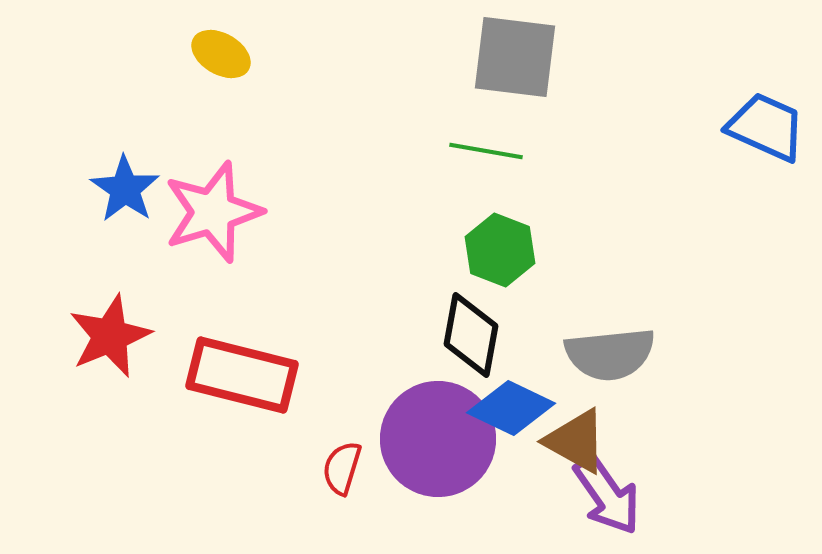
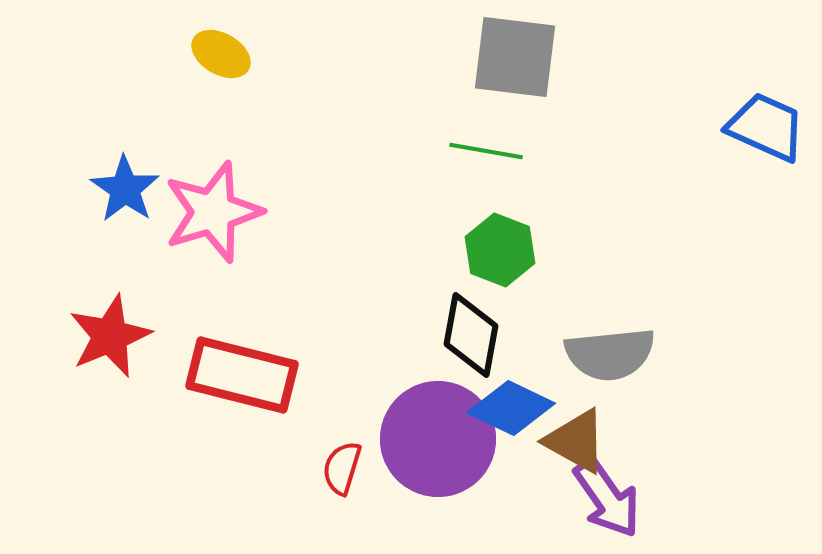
purple arrow: moved 3 px down
